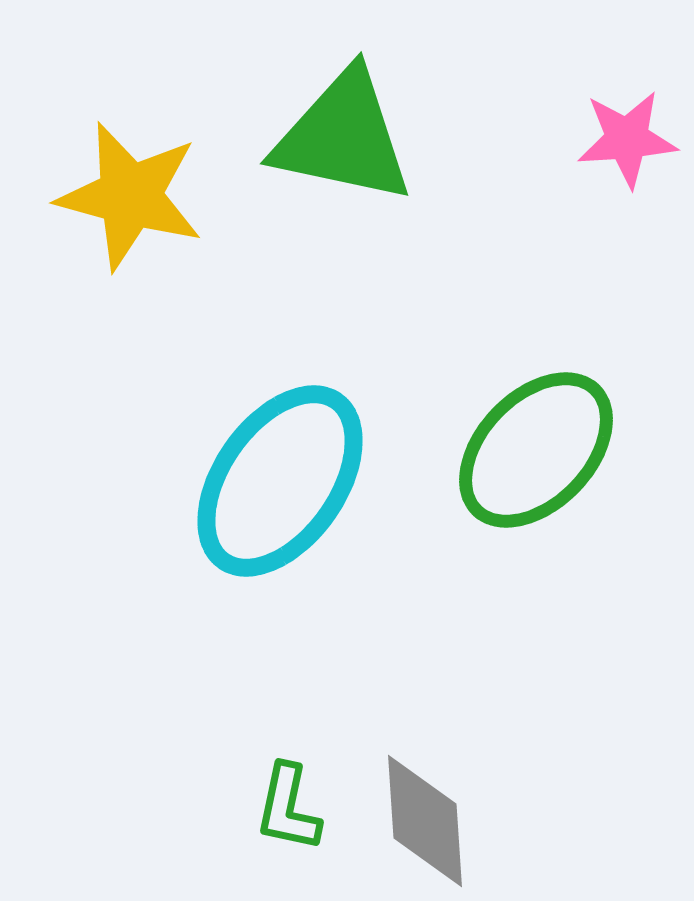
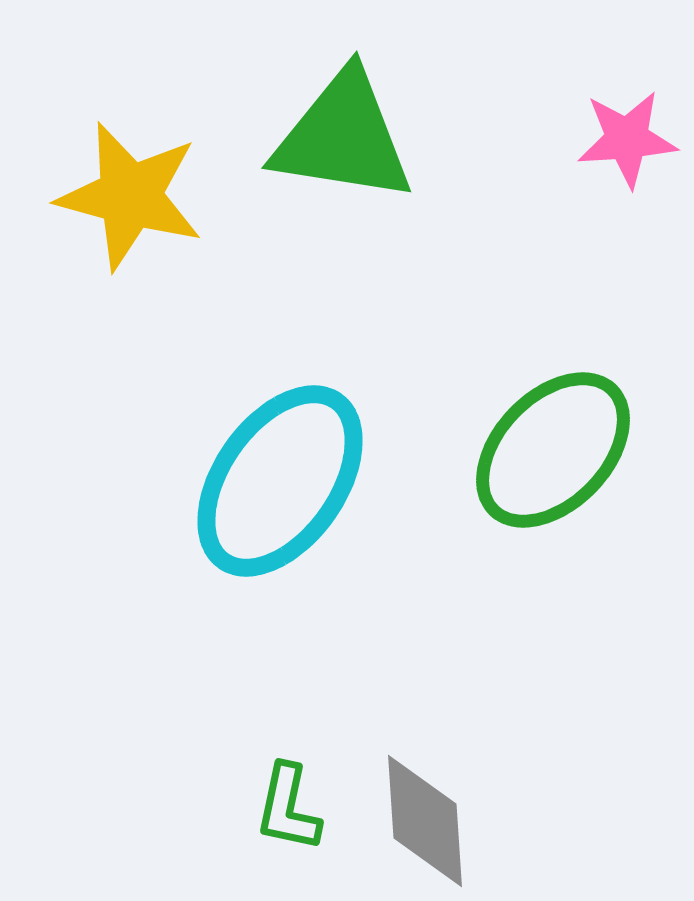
green triangle: rotated 3 degrees counterclockwise
green ellipse: moved 17 px right
